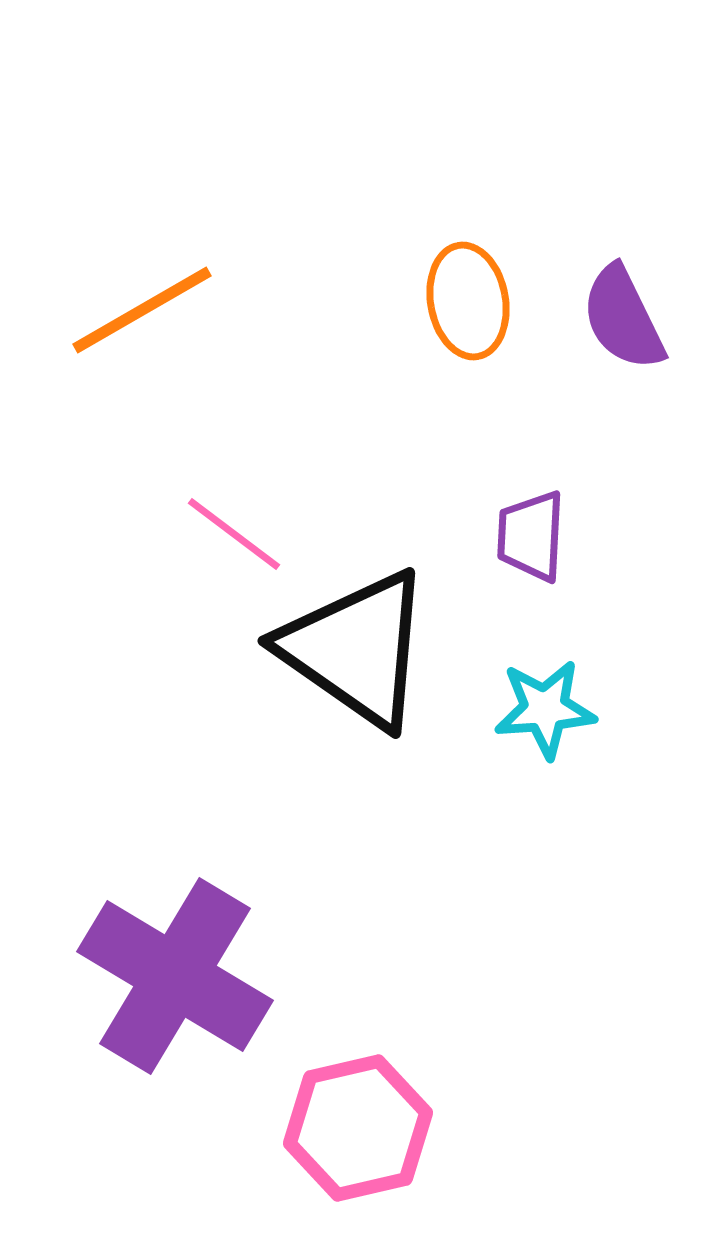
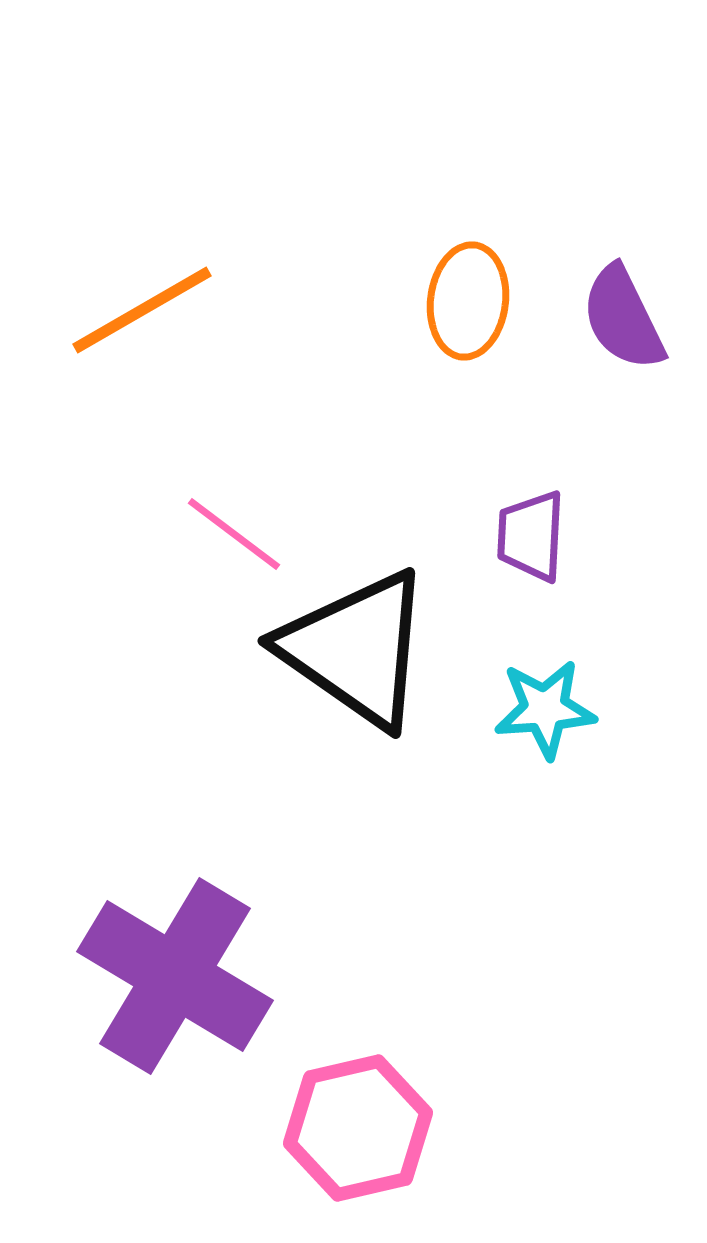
orange ellipse: rotated 17 degrees clockwise
